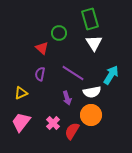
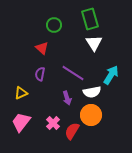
green circle: moved 5 px left, 8 px up
